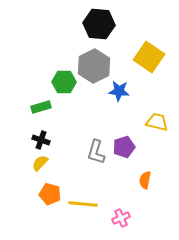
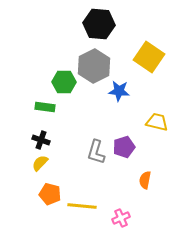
green rectangle: moved 4 px right; rotated 24 degrees clockwise
yellow line: moved 1 px left, 2 px down
